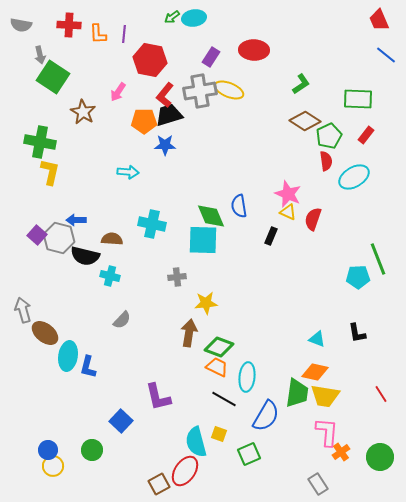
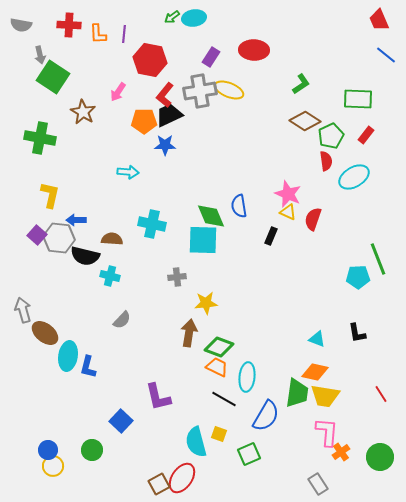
black trapezoid at (169, 115): rotated 8 degrees counterclockwise
green pentagon at (329, 136): moved 2 px right
green cross at (40, 142): moved 4 px up
yellow L-shape at (50, 172): moved 23 px down
gray hexagon at (59, 238): rotated 8 degrees counterclockwise
red ellipse at (185, 471): moved 3 px left, 7 px down
